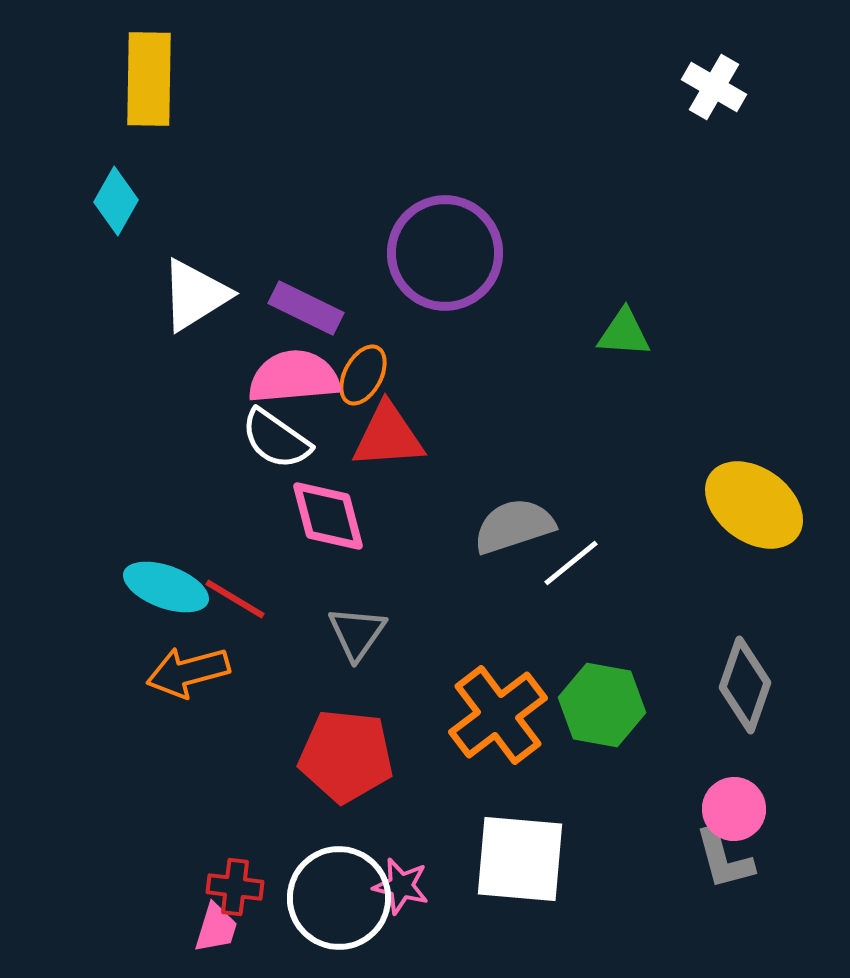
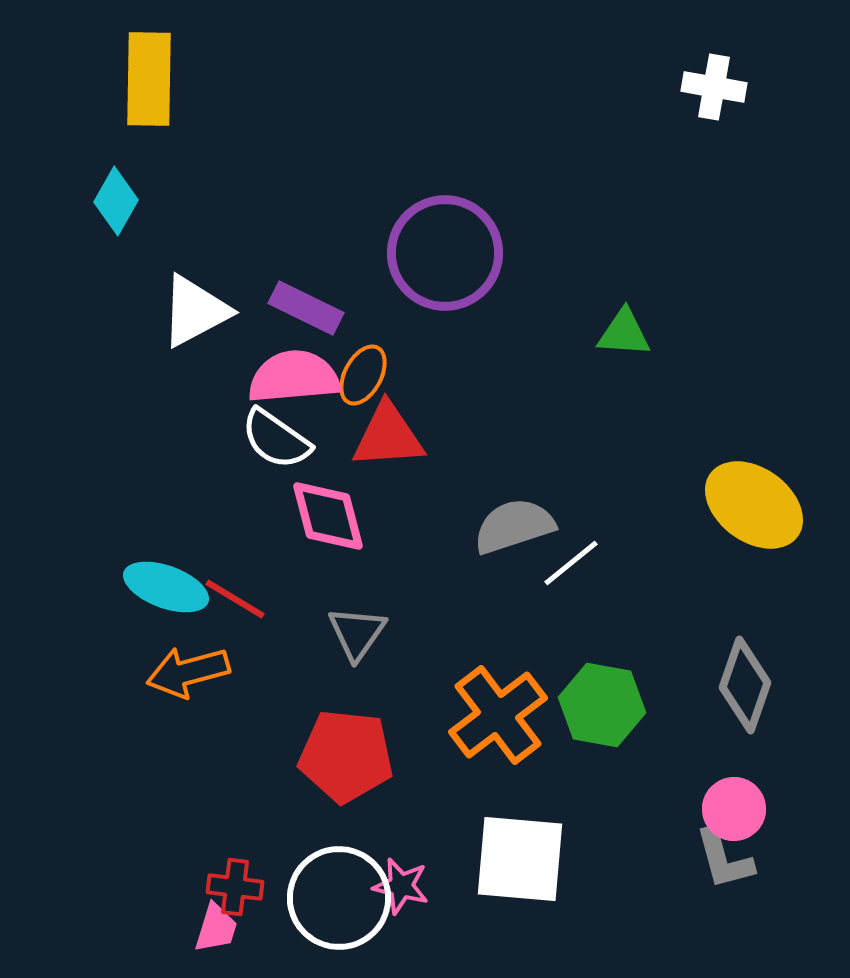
white cross: rotated 20 degrees counterclockwise
white triangle: moved 16 px down; rotated 4 degrees clockwise
